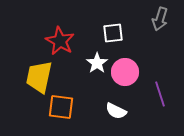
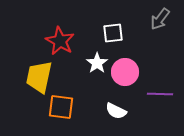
gray arrow: rotated 20 degrees clockwise
purple line: rotated 70 degrees counterclockwise
